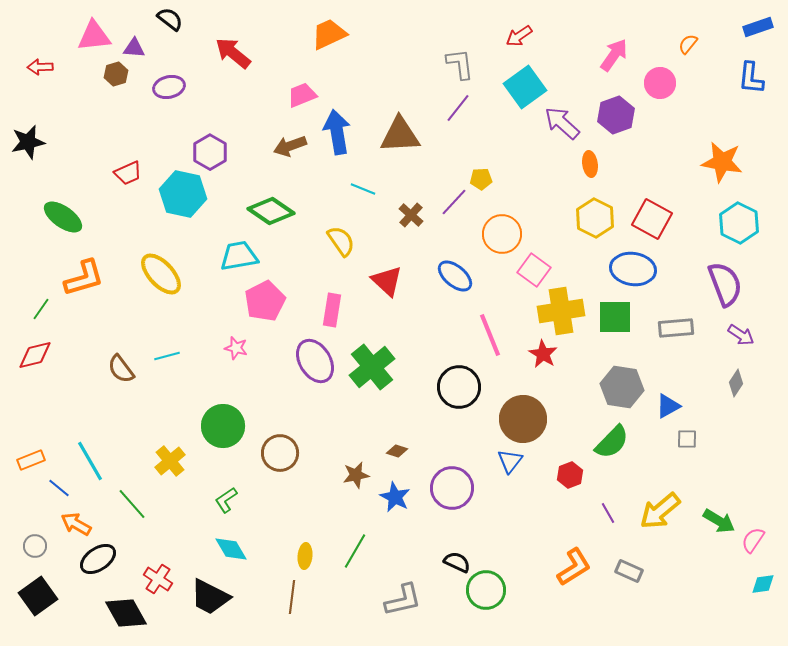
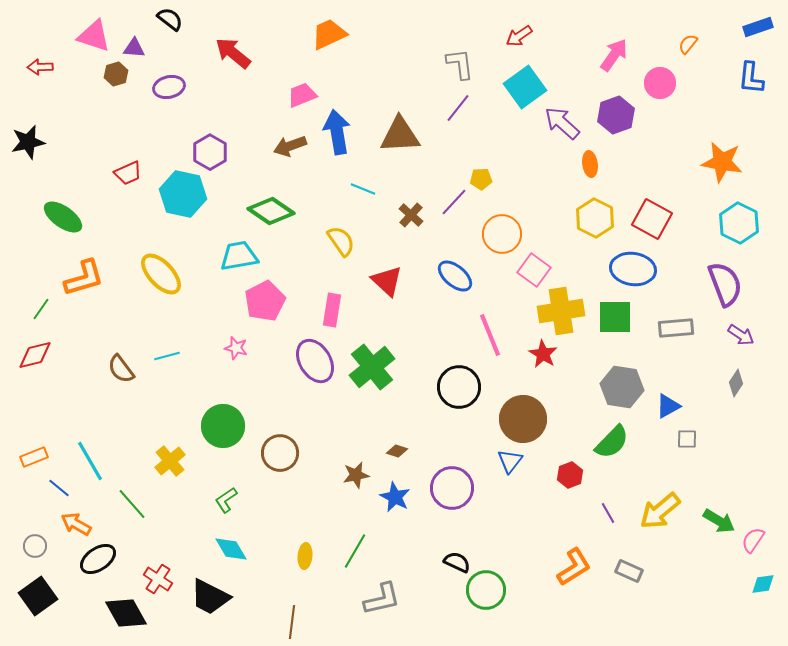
pink triangle at (94, 36): rotated 24 degrees clockwise
orange rectangle at (31, 460): moved 3 px right, 3 px up
brown line at (292, 597): moved 25 px down
gray L-shape at (403, 600): moved 21 px left, 1 px up
